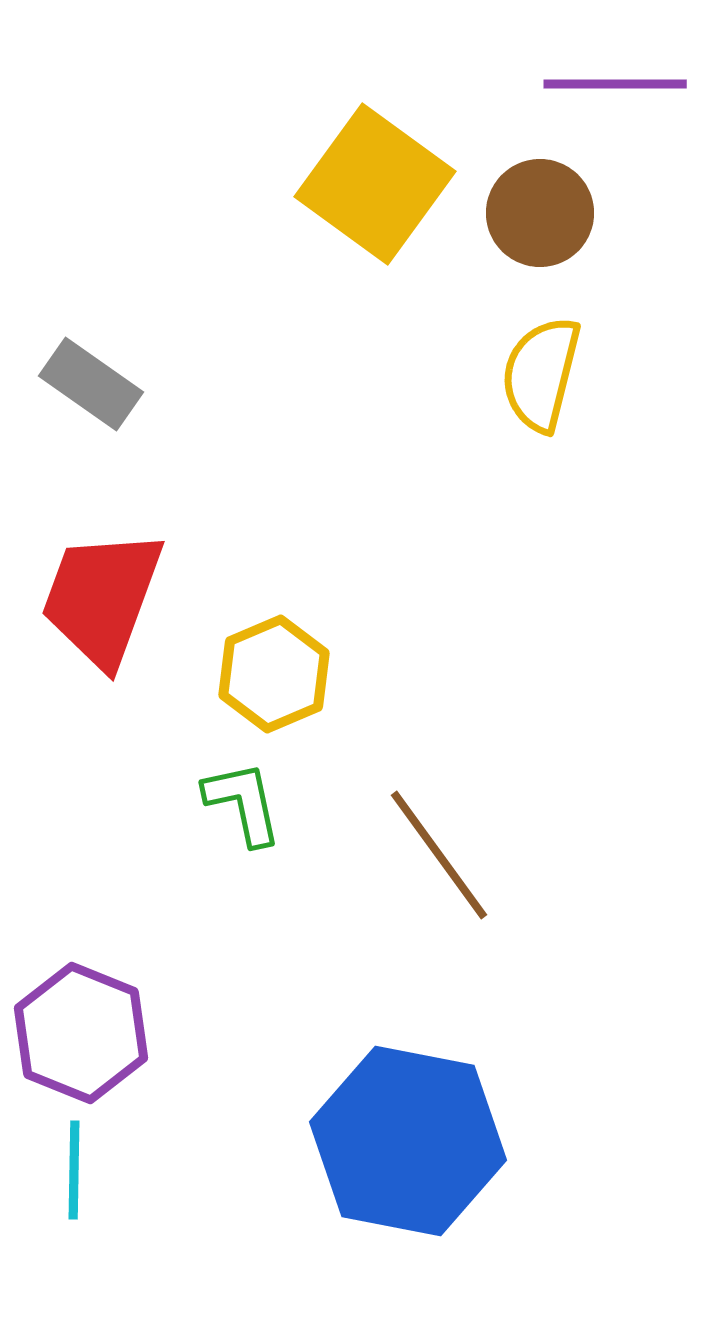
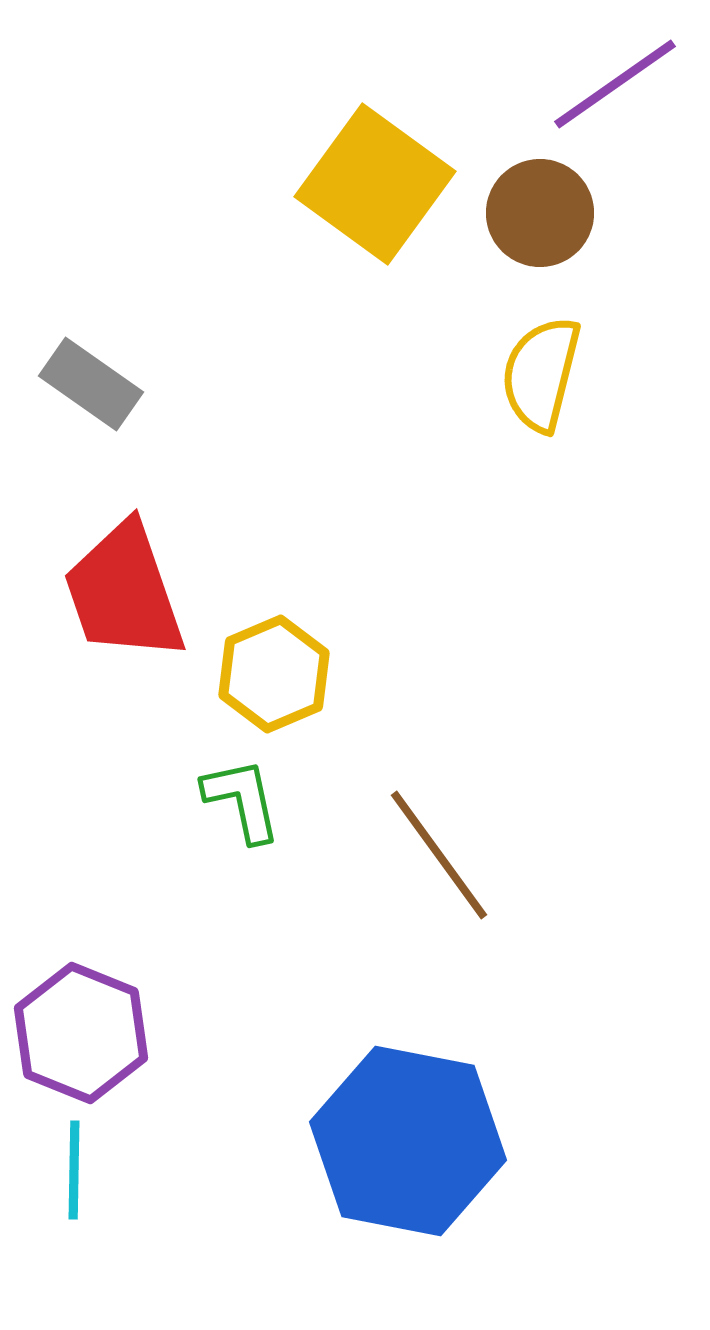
purple line: rotated 35 degrees counterclockwise
red trapezoid: moved 22 px right, 6 px up; rotated 39 degrees counterclockwise
green L-shape: moved 1 px left, 3 px up
